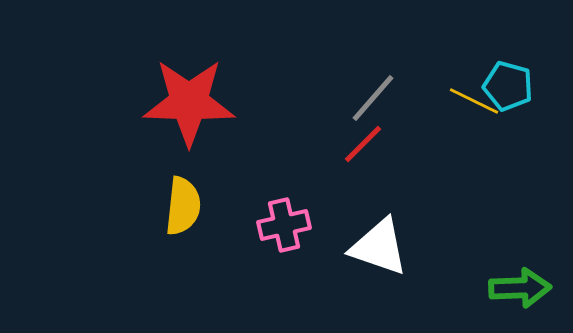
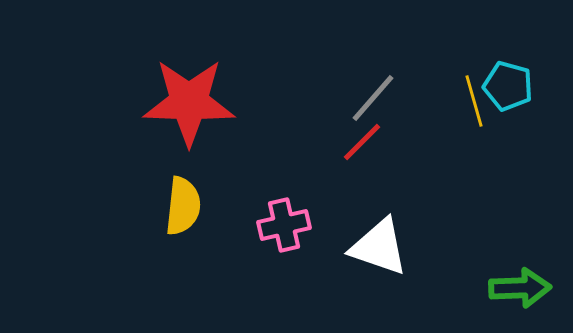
yellow line: rotated 48 degrees clockwise
red line: moved 1 px left, 2 px up
